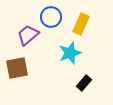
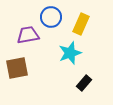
purple trapezoid: rotated 30 degrees clockwise
